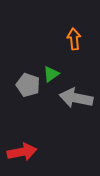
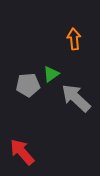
gray pentagon: rotated 25 degrees counterclockwise
gray arrow: rotated 32 degrees clockwise
red arrow: rotated 120 degrees counterclockwise
